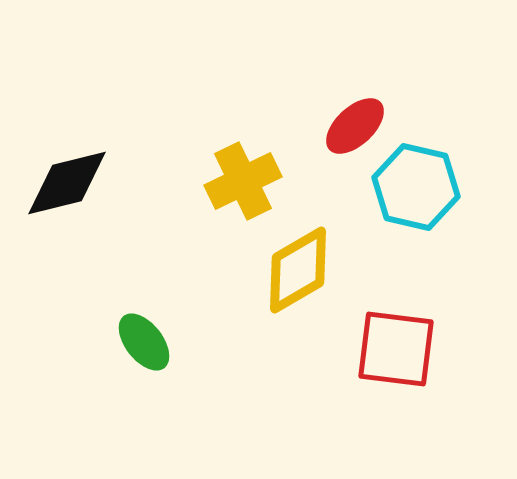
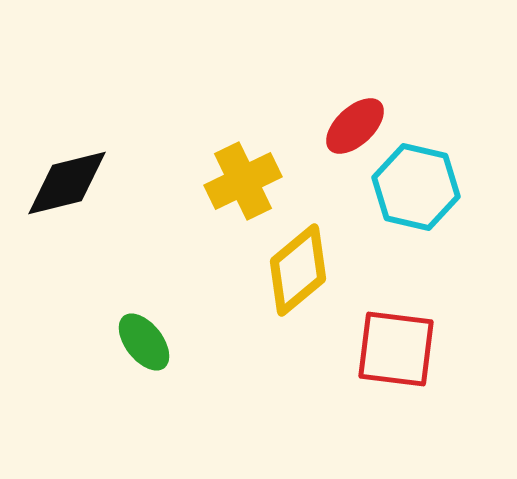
yellow diamond: rotated 10 degrees counterclockwise
